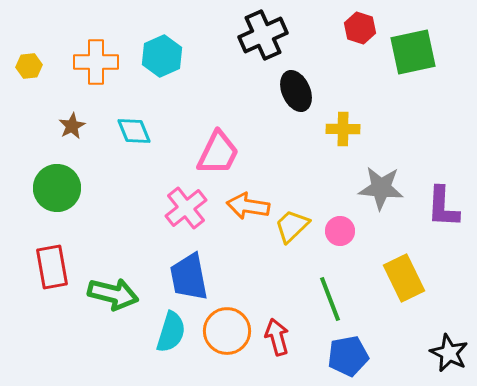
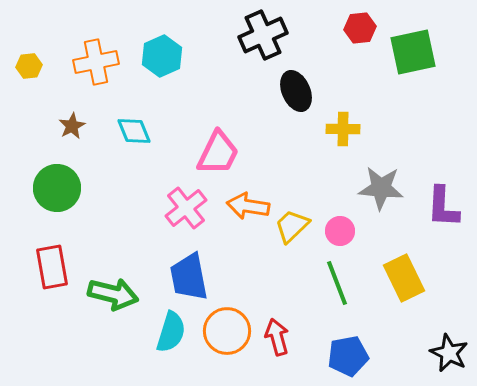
red hexagon: rotated 24 degrees counterclockwise
orange cross: rotated 12 degrees counterclockwise
green line: moved 7 px right, 16 px up
